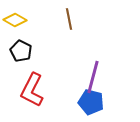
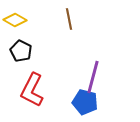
blue pentagon: moved 6 px left
